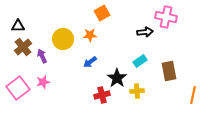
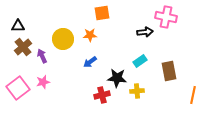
orange square: rotated 21 degrees clockwise
black star: rotated 30 degrees counterclockwise
